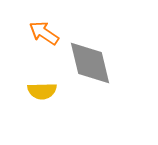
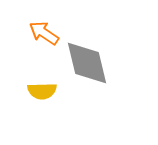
gray diamond: moved 3 px left
